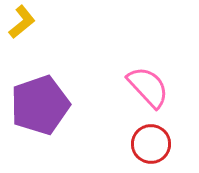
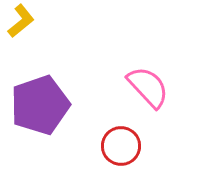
yellow L-shape: moved 1 px left, 1 px up
red circle: moved 30 px left, 2 px down
